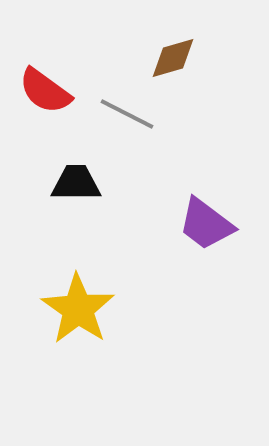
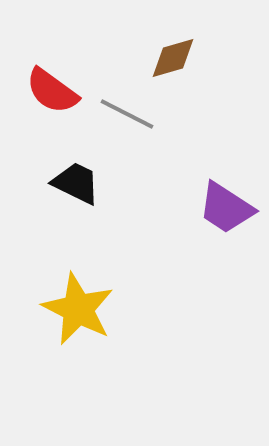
red semicircle: moved 7 px right
black trapezoid: rotated 26 degrees clockwise
purple trapezoid: moved 20 px right, 16 px up; rotated 4 degrees counterclockwise
yellow star: rotated 8 degrees counterclockwise
